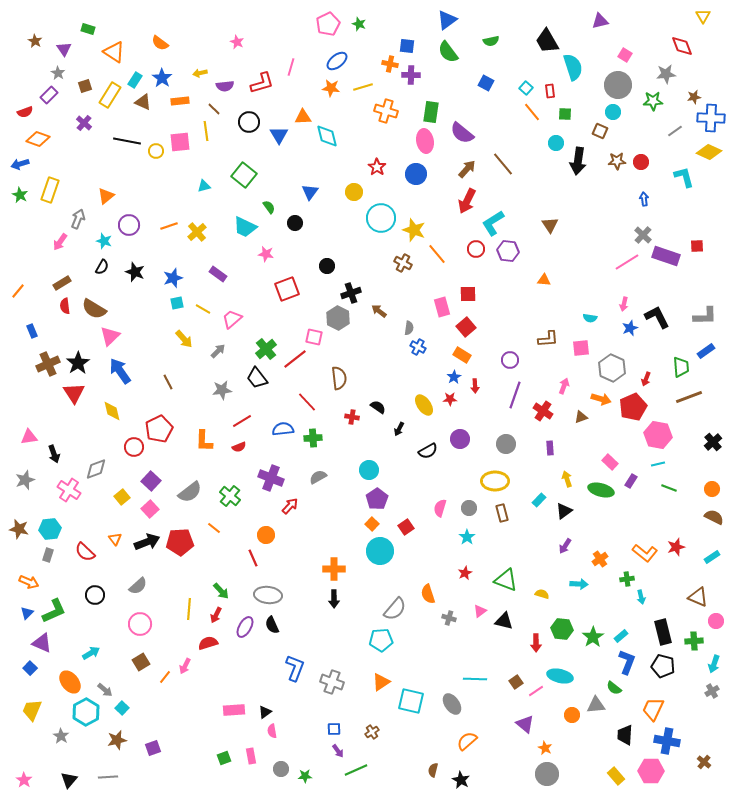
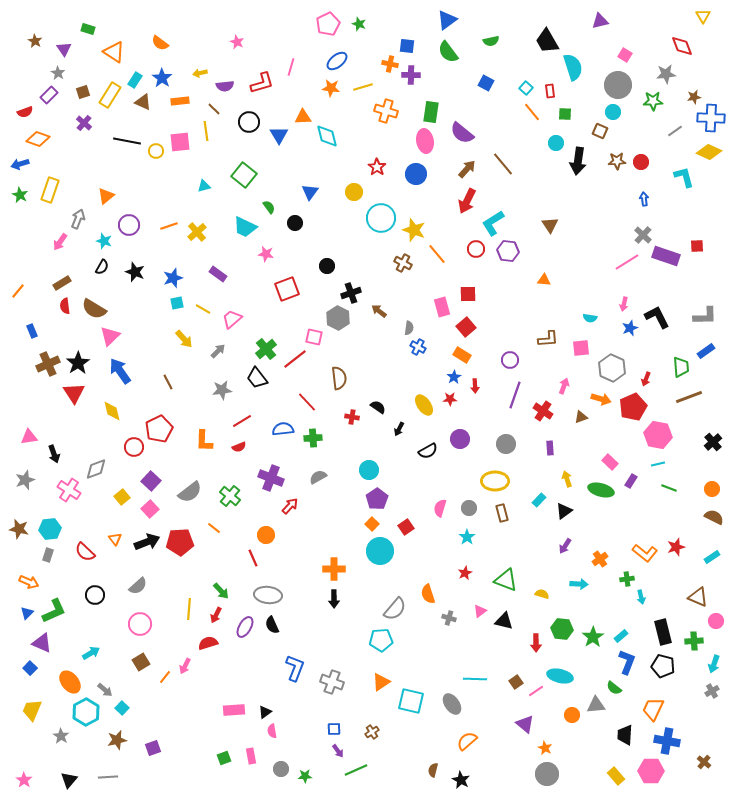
brown square at (85, 86): moved 2 px left, 6 px down
